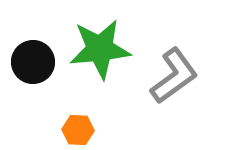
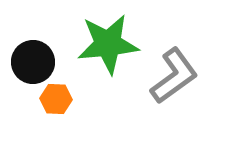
green star: moved 8 px right, 5 px up
orange hexagon: moved 22 px left, 31 px up
